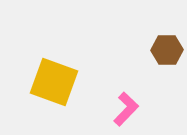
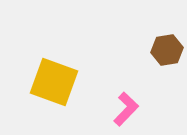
brown hexagon: rotated 8 degrees counterclockwise
